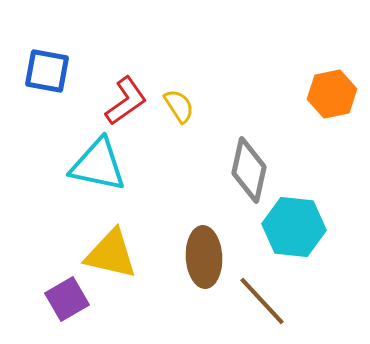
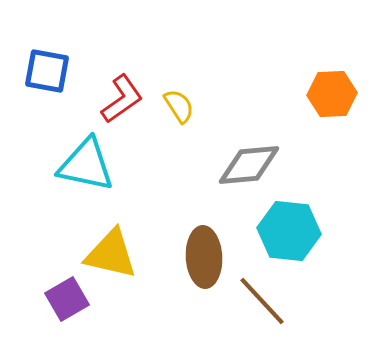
orange hexagon: rotated 9 degrees clockwise
red L-shape: moved 4 px left, 2 px up
cyan triangle: moved 12 px left
gray diamond: moved 5 px up; rotated 72 degrees clockwise
cyan hexagon: moved 5 px left, 4 px down
